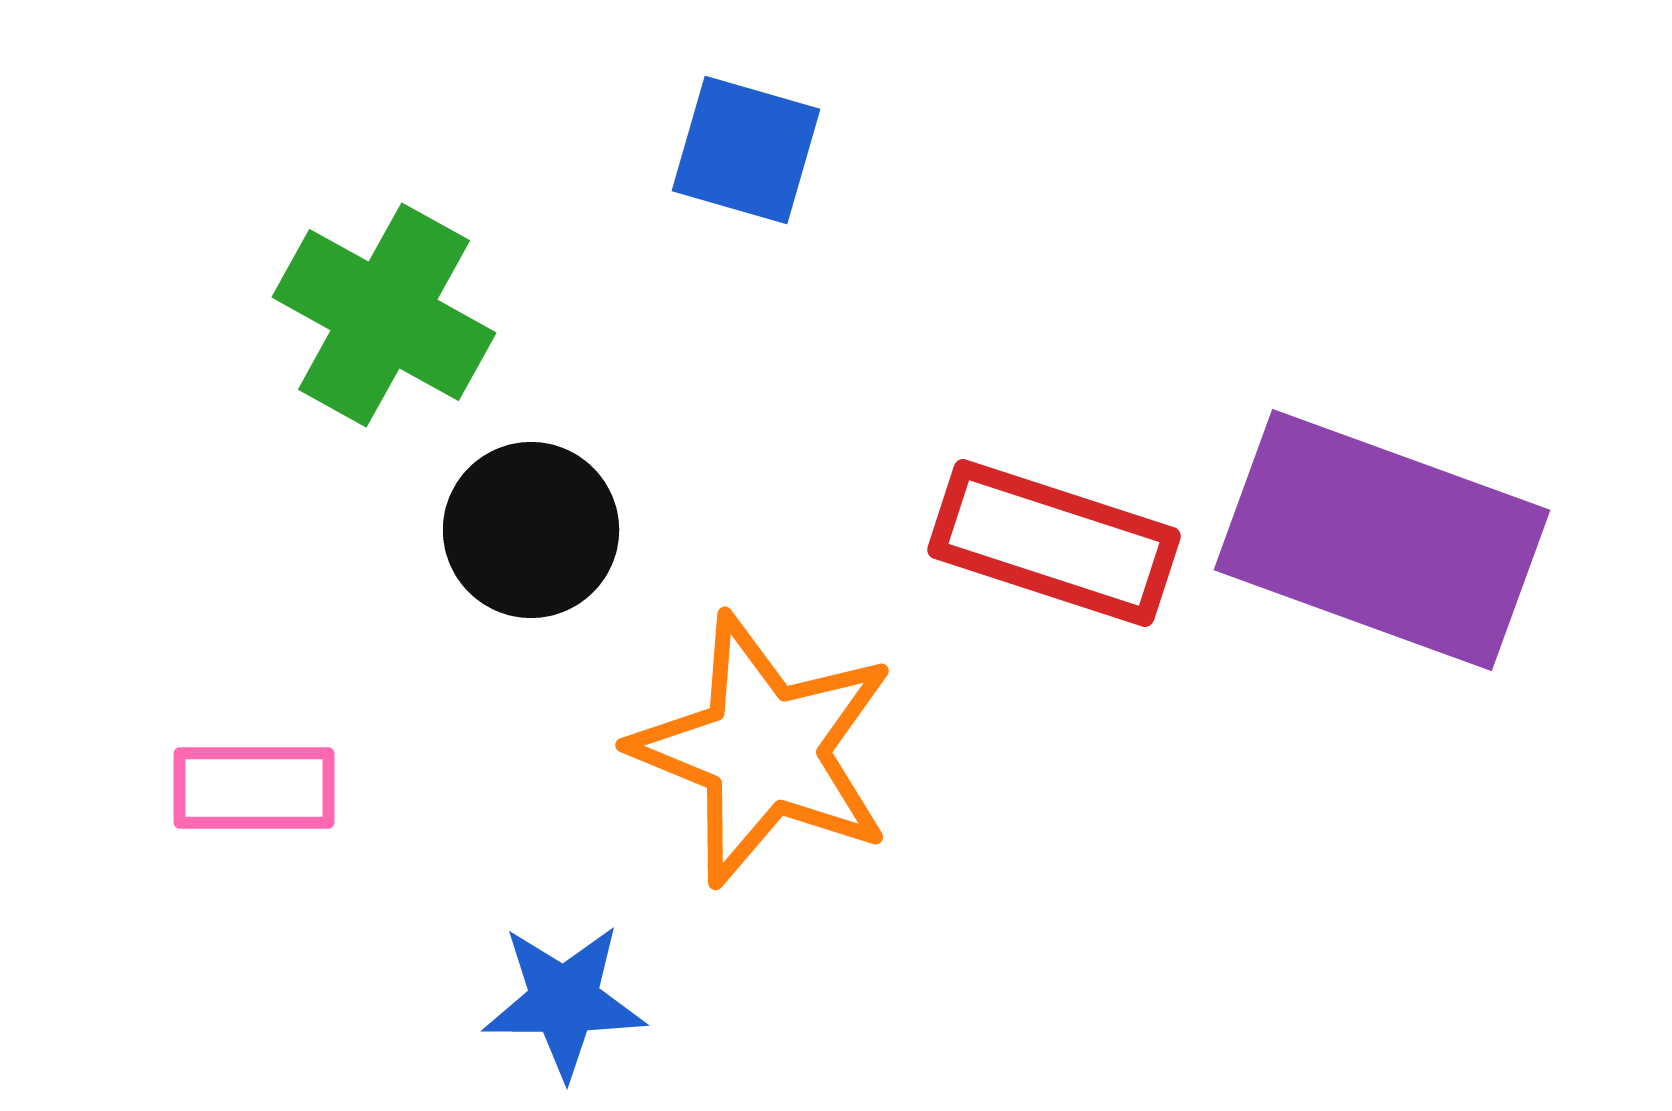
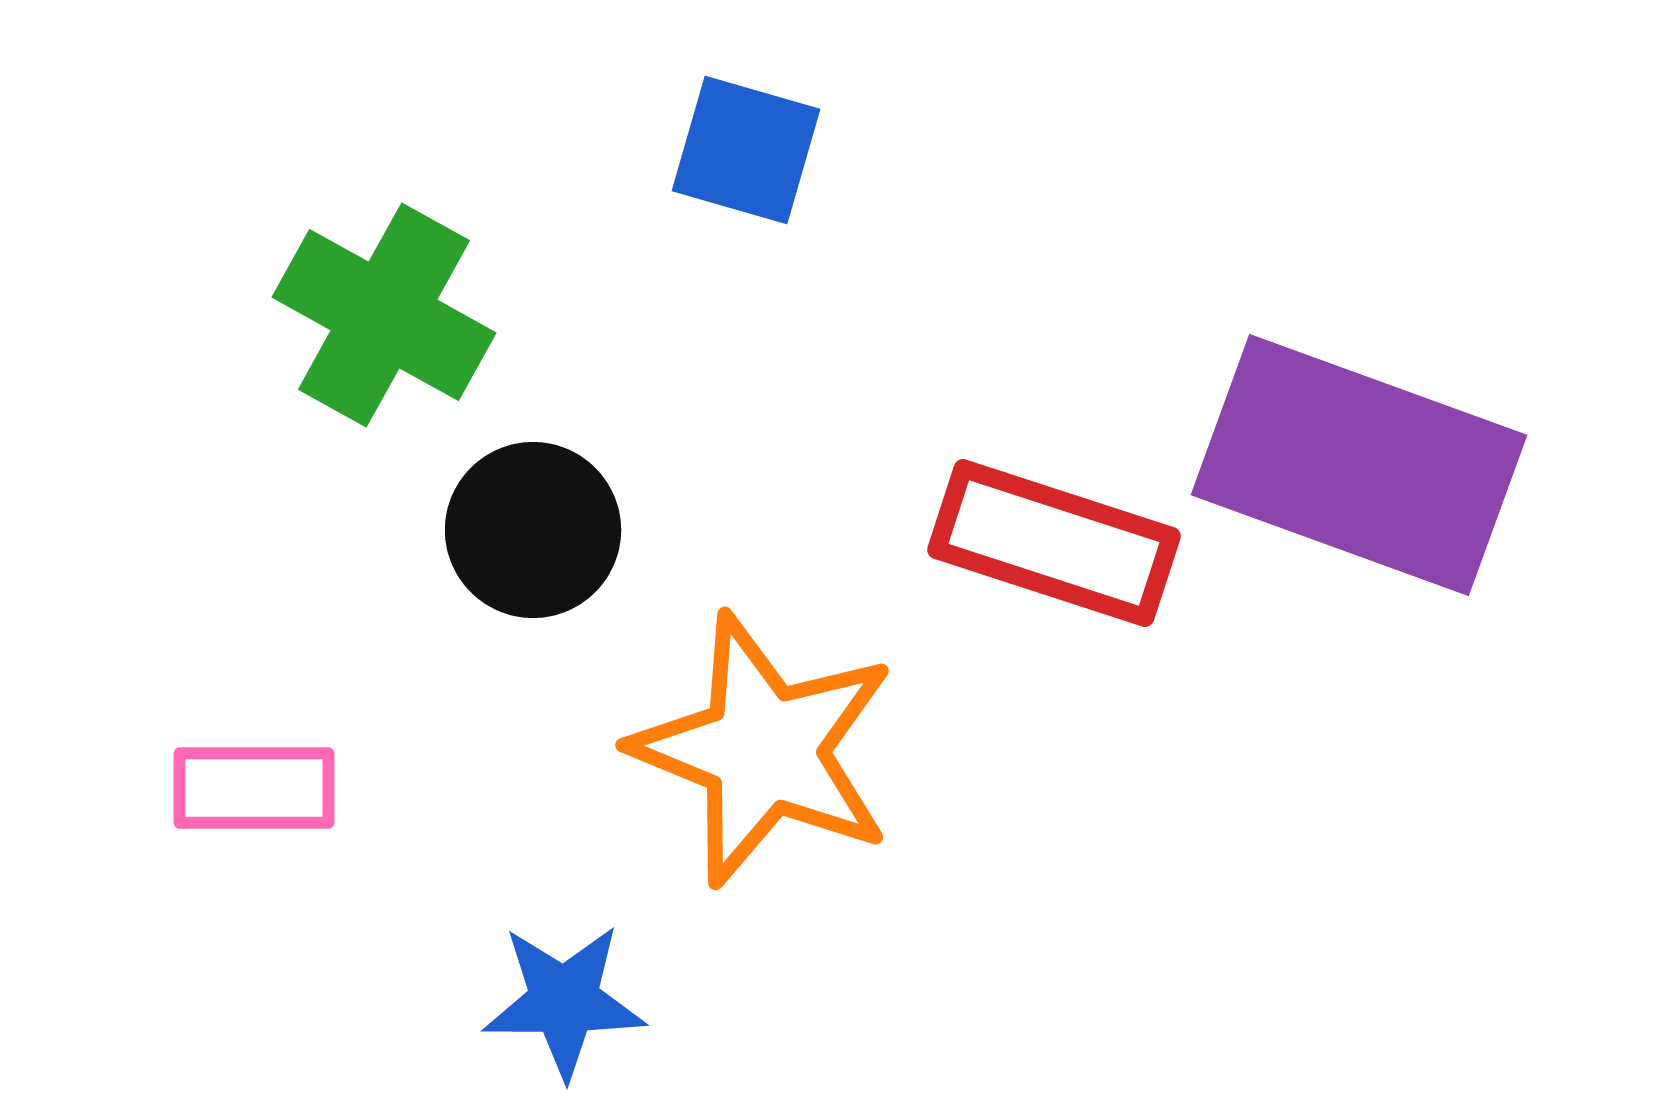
black circle: moved 2 px right
purple rectangle: moved 23 px left, 75 px up
